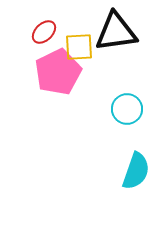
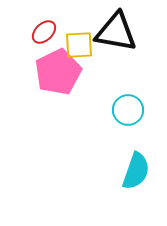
black triangle: rotated 18 degrees clockwise
yellow square: moved 2 px up
cyan circle: moved 1 px right, 1 px down
